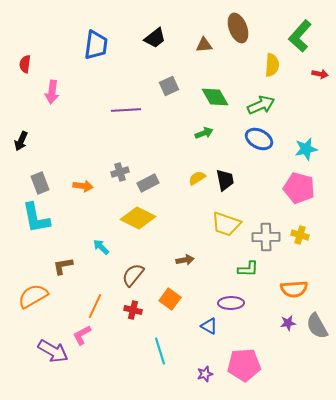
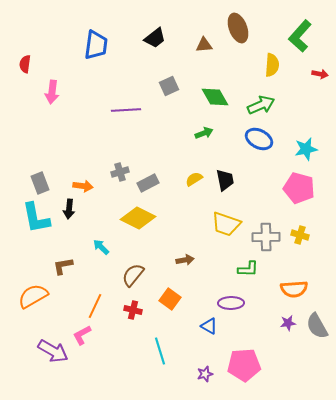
black arrow at (21, 141): moved 48 px right, 68 px down; rotated 18 degrees counterclockwise
yellow semicircle at (197, 178): moved 3 px left, 1 px down
